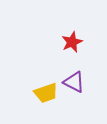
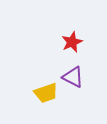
purple triangle: moved 1 px left, 5 px up
